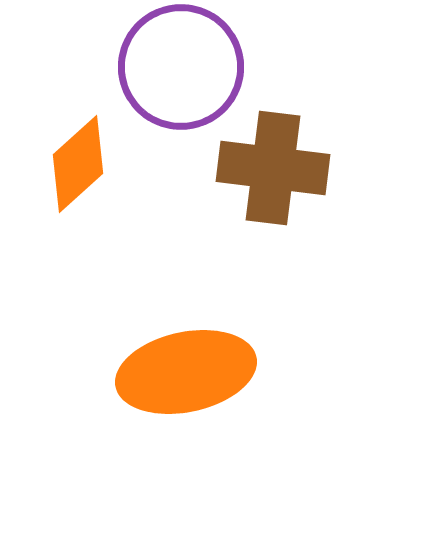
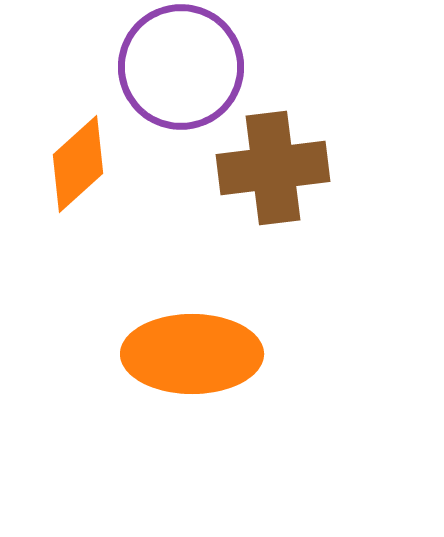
brown cross: rotated 14 degrees counterclockwise
orange ellipse: moved 6 px right, 18 px up; rotated 12 degrees clockwise
